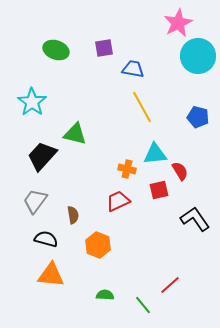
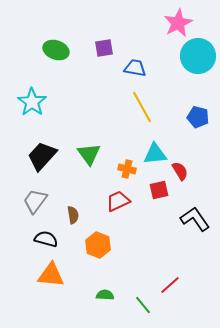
blue trapezoid: moved 2 px right, 1 px up
green triangle: moved 14 px right, 20 px down; rotated 40 degrees clockwise
